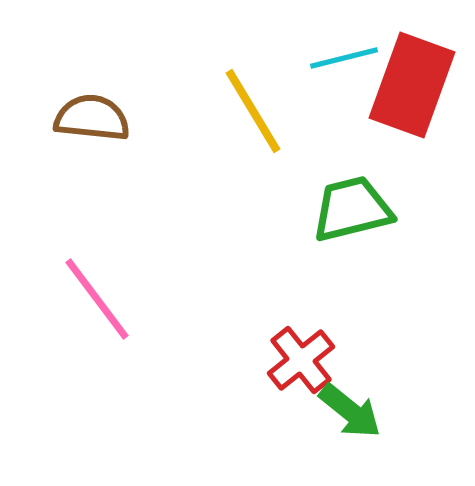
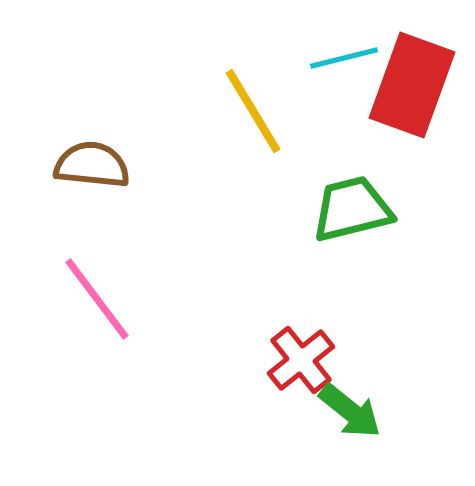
brown semicircle: moved 47 px down
